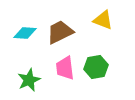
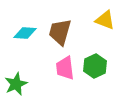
yellow triangle: moved 2 px right
brown trapezoid: rotated 48 degrees counterclockwise
green hexagon: moved 1 px left, 1 px up; rotated 15 degrees counterclockwise
green star: moved 13 px left, 4 px down
